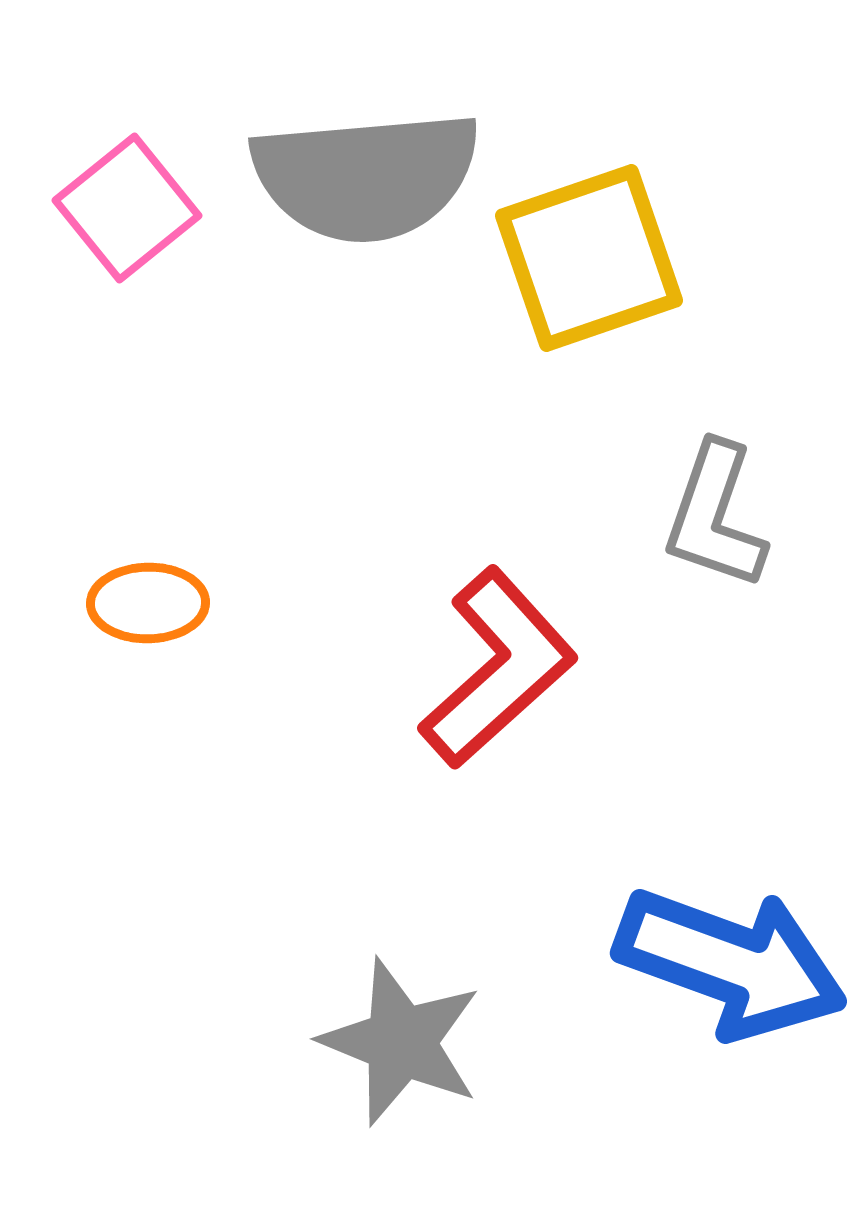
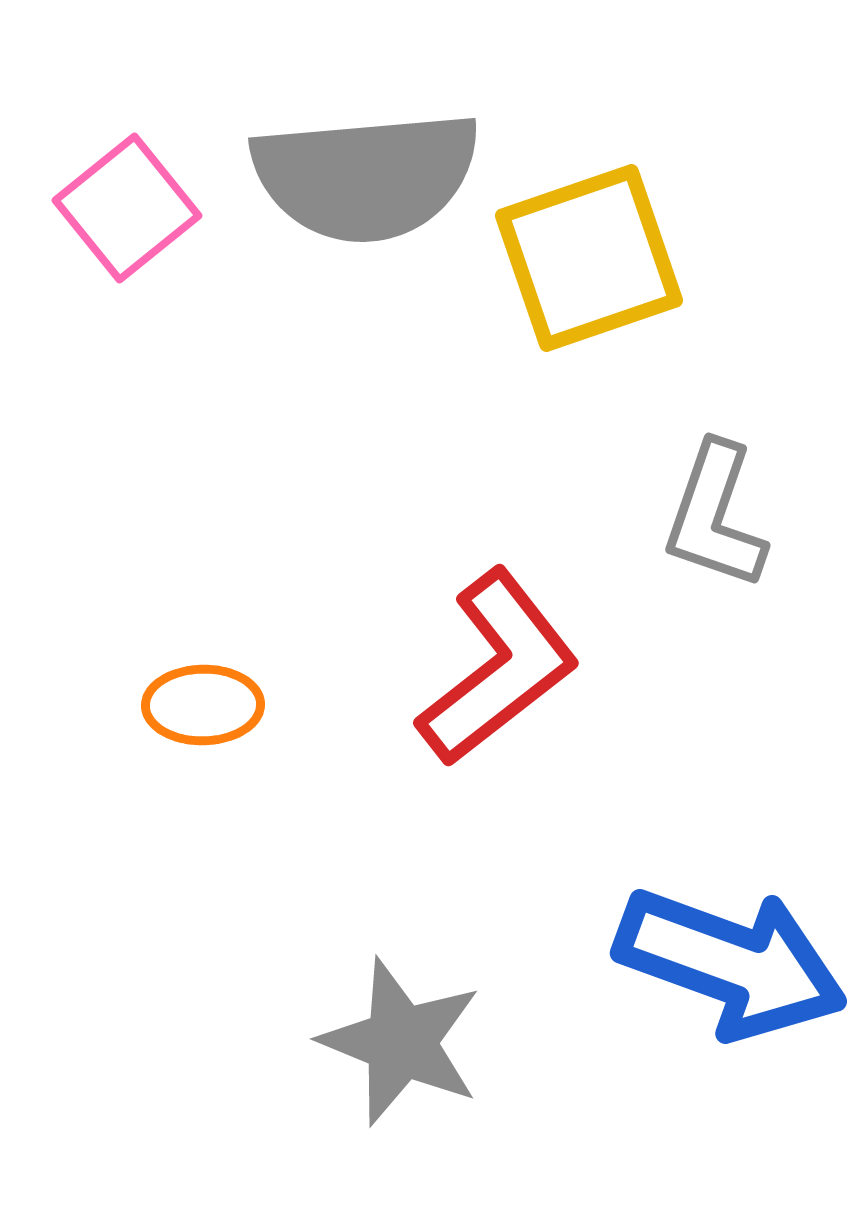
orange ellipse: moved 55 px right, 102 px down
red L-shape: rotated 4 degrees clockwise
